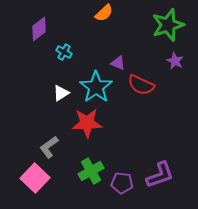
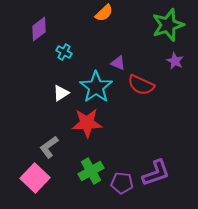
purple L-shape: moved 4 px left, 2 px up
